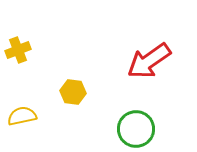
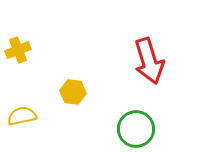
red arrow: rotated 72 degrees counterclockwise
